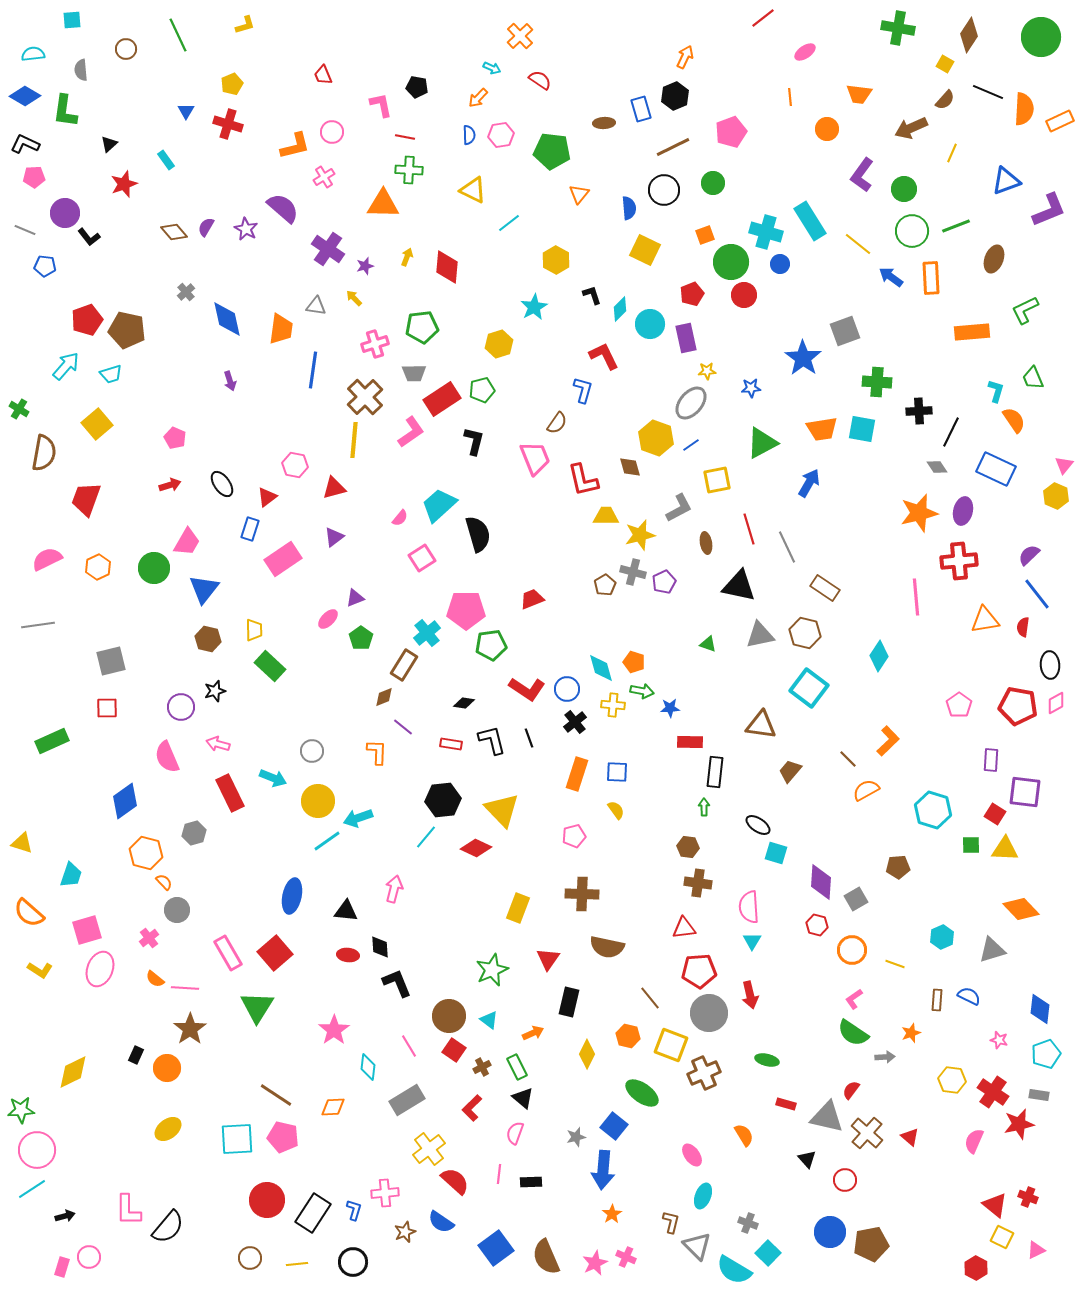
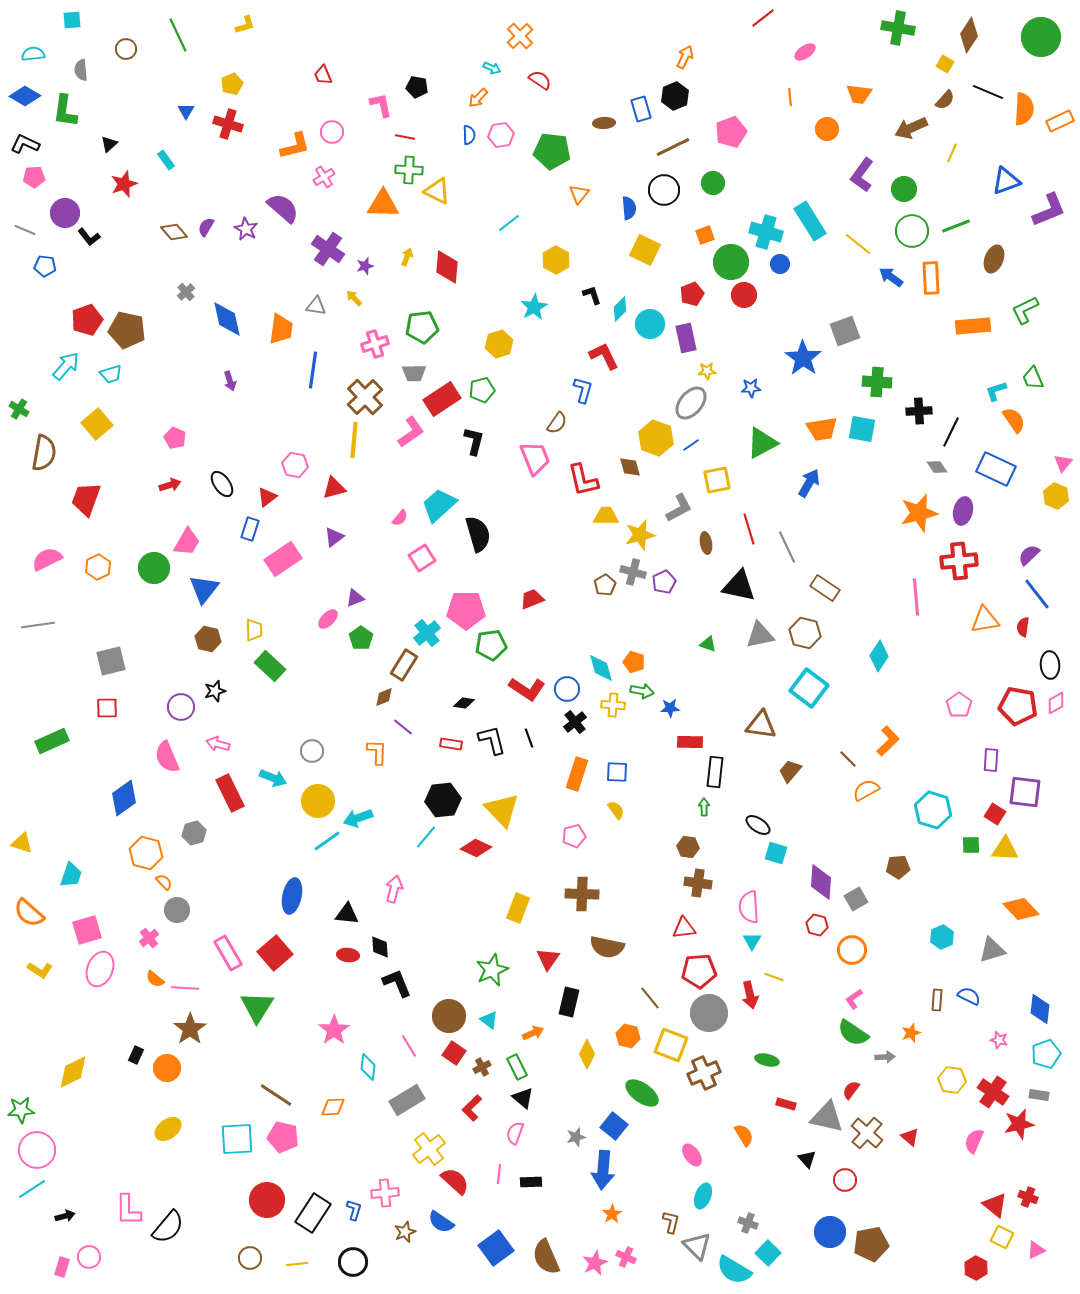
yellow triangle at (473, 190): moved 36 px left, 1 px down
orange rectangle at (972, 332): moved 1 px right, 6 px up
cyan L-shape at (996, 391): rotated 125 degrees counterclockwise
pink triangle at (1064, 465): moved 1 px left, 2 px up
blue diamond at (125, 801): moved 1 px left, 3 px up
black triangle at (346, 911): moved 1 px right, 3 px down
yellow line at (895, 964): moved 121 px left, 13 px down
red square at (454, 1050): moved 3 px down
